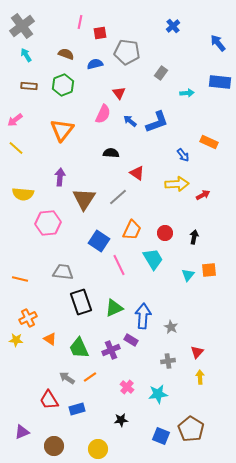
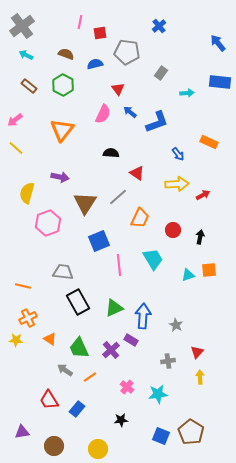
blue cross at (173, 26): moved 14 px left
cyan arrow at (26, 55): rotated 32 degrees counterclockwise
green hexagon at (63, 85): rotated 10 degrees counterclockwise
brown rectangle at (29, 86): rotated 35 degrees clockwise
red triangle at (119, 93): moved 1 px left, 4 px up
blue arrow at (130, 121): moved 9 px up
blue arrow at (183, 155): moved 5 px left, 1 px up
purple arrow at (60, 177): rotated 96 degrees clockwise
yellow semicircle at (23, 194): moved 4 px right, 1 px up; rotated 100 degrees clockwise
brown triangle at (84, 199): moved 1 px right, 4 px down
pink hexagon at (48, 223): rotated 15 degrees counterclockwise
orange trapezoid at (132, 230): moved 8 px right, 12 px up
red circle at (165, 233): moved 8 px right, 3 px up
black arrow at (194, 237): moved 6 px right
blue square at (99, 241): rotated 35 degrees clockwise
pink line at (119, 265): rotated 20 degrees clockwise
cyan triangle at (188, 275): rotated 32 degrees clockwise
orange line at (20, 279): moved 3 px right, 7 px down
black rectangle at (81, 302): moved 3 px left; rotated 10 degrees counterclockwise
gray star at (171, 327): moved 5 px right, 2 px up
purple cross at (111, 350): rotated 18 degrees counterclockwise
gray arrow at (67, 378): moved 2 px left, 8 px up
blue rectangle at (77, 409): rotated 35 degrees counterclockwise
brown pentagon at (191, 429): moved 3 px down
purple triangle at (22, 432): rotated 14 degrees clockwise
